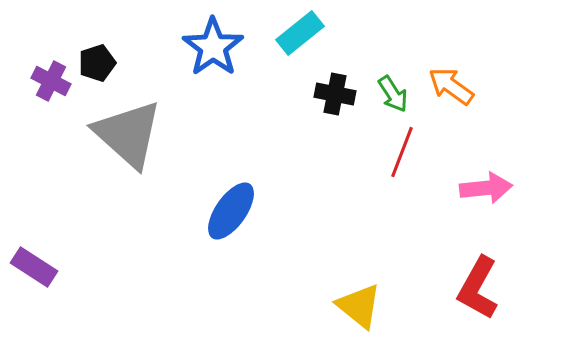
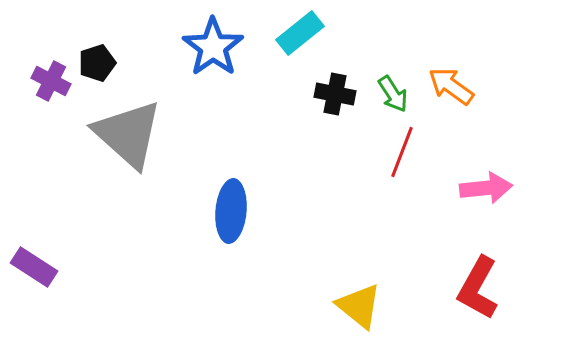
blue ellipse: rotated 30 degrees counterclockwise
